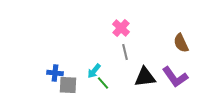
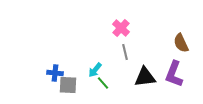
cyan arrow: moved 1 px right, 1 px up
purple L-shape: moved 1 px left, 3 px up; rotated 56 degrees clockwise
